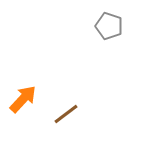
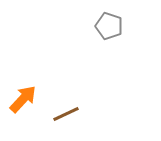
brown line: rotated 12 degrees clockwise
